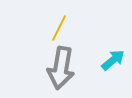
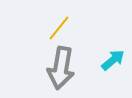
yellow line: rotated 12 degrees clockwise
